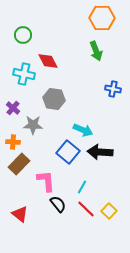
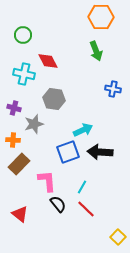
orange hexagon: moved 1 px left, 1 px up
purple cross: moved 1 px right; rotated 24 degrees counterclockwise
gray star: moved 1 px right, 1 px up; rotated 18 degrees counterclockwise
cyan arrow: rotated 48 degrees counterclockwise
orange cross: moved 2 px up
blue square: rotated 30 degrees clockwise
pink L-shape: moved 1 px right
yellow square: moved 9 px right, 26 px down
